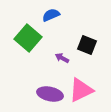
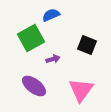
green square: moved 3 px right; rotated 20 degrees clockwise
purple arrow: moved 9 px left, 1 px down; rotated 136 degrees clockwise
pink triangle: rotated 28 degrees counterclockwise
purple ellipse: moved 16 px left, 8 px up; rotated 25 degrees clockwise
